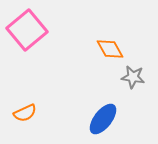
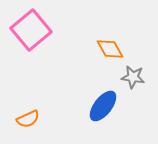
pink square: moved 4 px right
orange semicircle: moved 3 px right, 6 px down
blue ellipse: moved 13 px up
